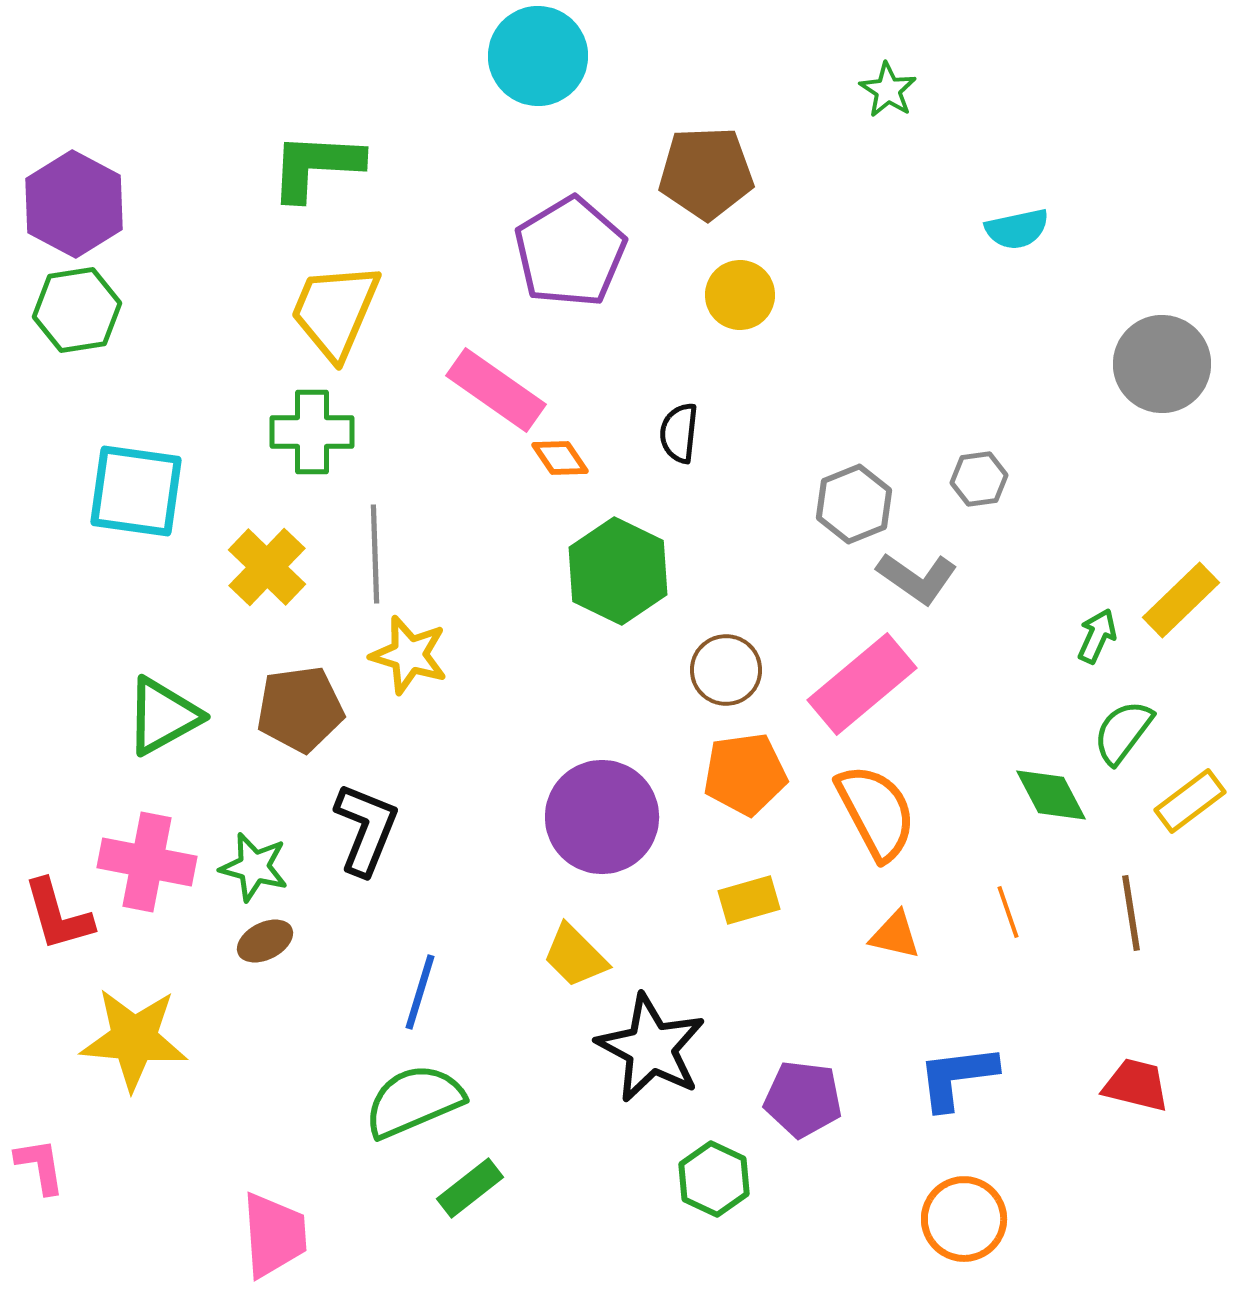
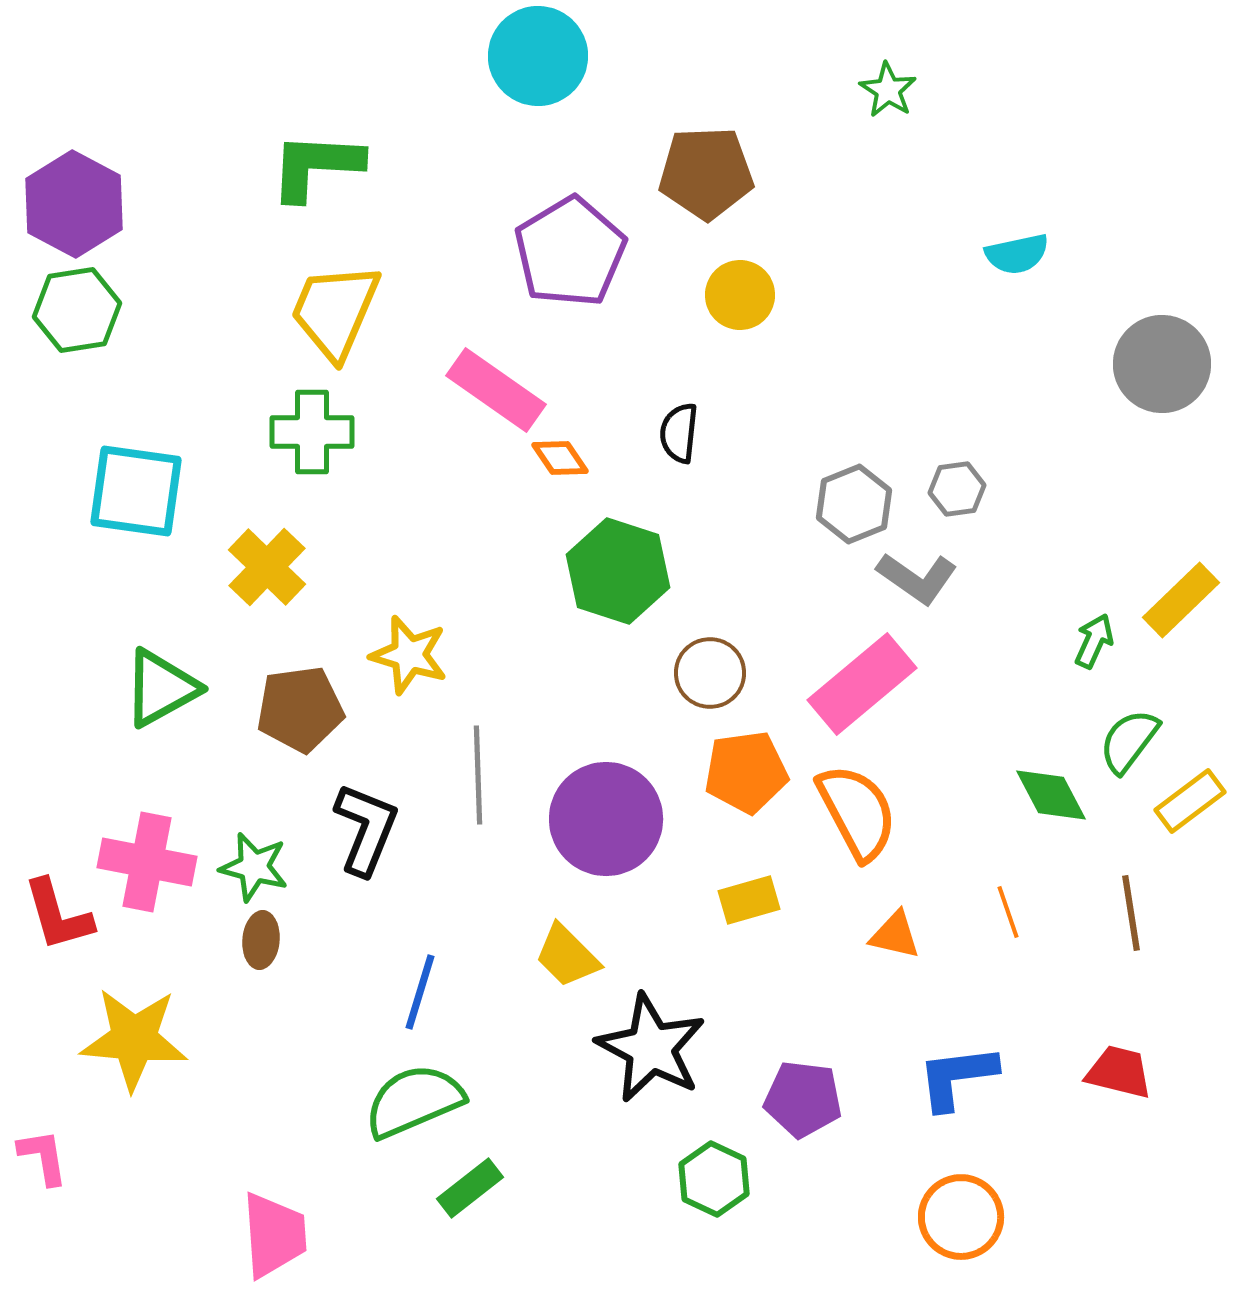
cyan semicircle at (1017, 229): moved 25 px down
gray hexagon at (979, 479): moved 22 px left, 10 px down
gray line at (375, 554): moved 103 px right, 221 px down
green hexagon at (618, 571): rotated 8 degrees counterclockwise
green arrow at (1097, 636): moved 3 px left, 5 px down
brown circle at (726, 670): moved 16 px left, 3 px down
green triangle at (163, 716): moved 2 px left, 28 px up
green semicircle at (1123, 732): moved 6 px right, 9 px down
orange pentagon at (745, 774): moved 1 px right, 2 px up
orange semicircle at (876, 812): moved 19 px left
purple circle at (602, 817): moved 4 px right, 2 px down
brown ellipse at (265, 941): moved 4 px left, 1 px up; rotated 58 degrees counterclockwise
yellow trapezoid at (575, 956): moved 8 px left
red trapezoid at (1136, 1085): moved 17 px left, 13 px up
pink L-shape at (40, 1166): moved 3 px right, 9 px up
orange circle at (964, 1219): moved 3 px left, 2 px up
